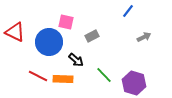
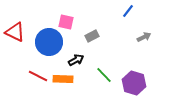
black arrow: rotated 70 degrees counterclockwise
